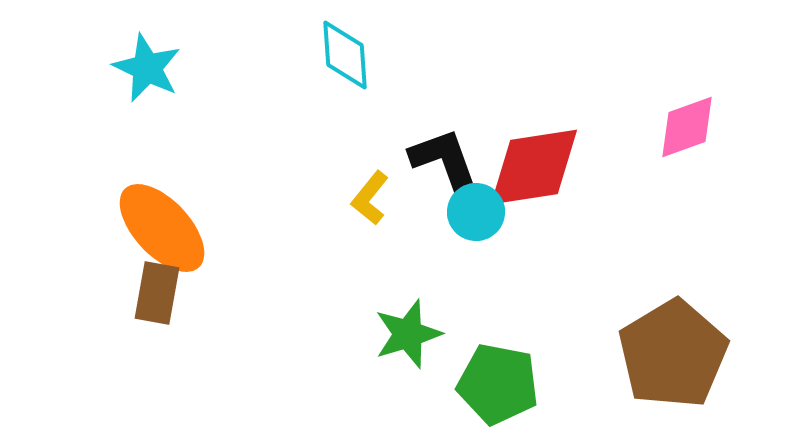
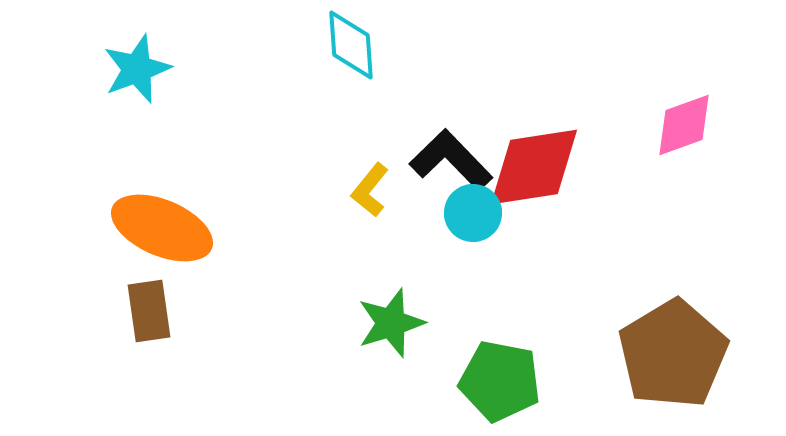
cyan diamond: moved 6 px right, 10 px up
cyan star: moved 10 px left, 1 px down; rotated 26 degrees clockwise
pink diamond: moved 3 px left, 2 px up
black L-shape: moved 5 px right, 3 px up; rotated 24 degrees counterclockwise
yellow L-shape: moved 8 px up
cyan circle: moved 3 px left, 1 px down
orange ellipse: rotated 24 degrees counterclockwise
brown rectangle: moved 8 px left, 18 px down; rotated 18 degrees counterclockwise
green star: moved 17 px left, 11 px up
green pentagon: moved 2 px right, 3 px up
